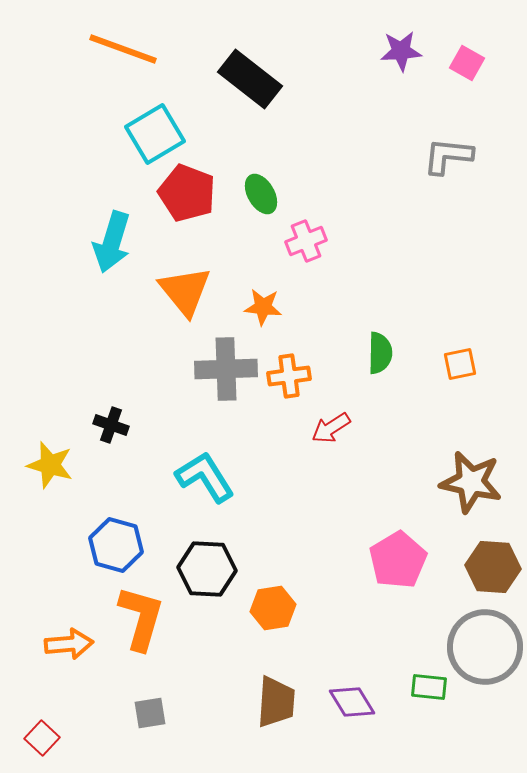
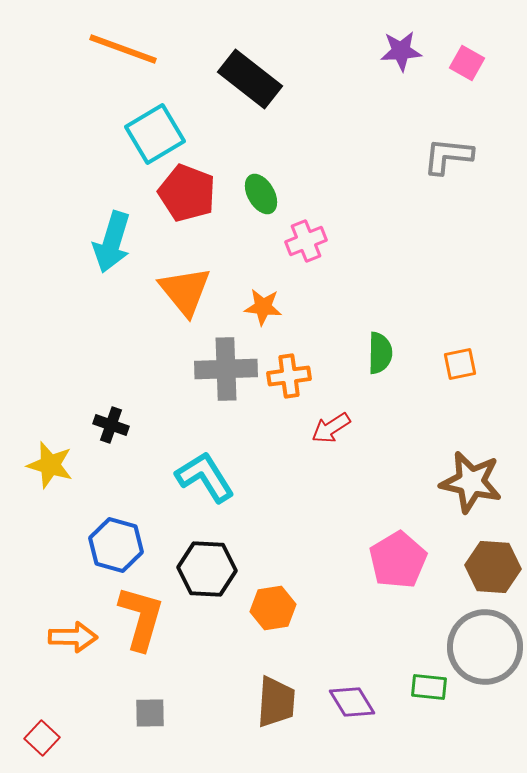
orange arrow: moved 4 px right, 7 px up; rotated 6 degrees clockwise
gray square: rotated 8 degrees clockwise
